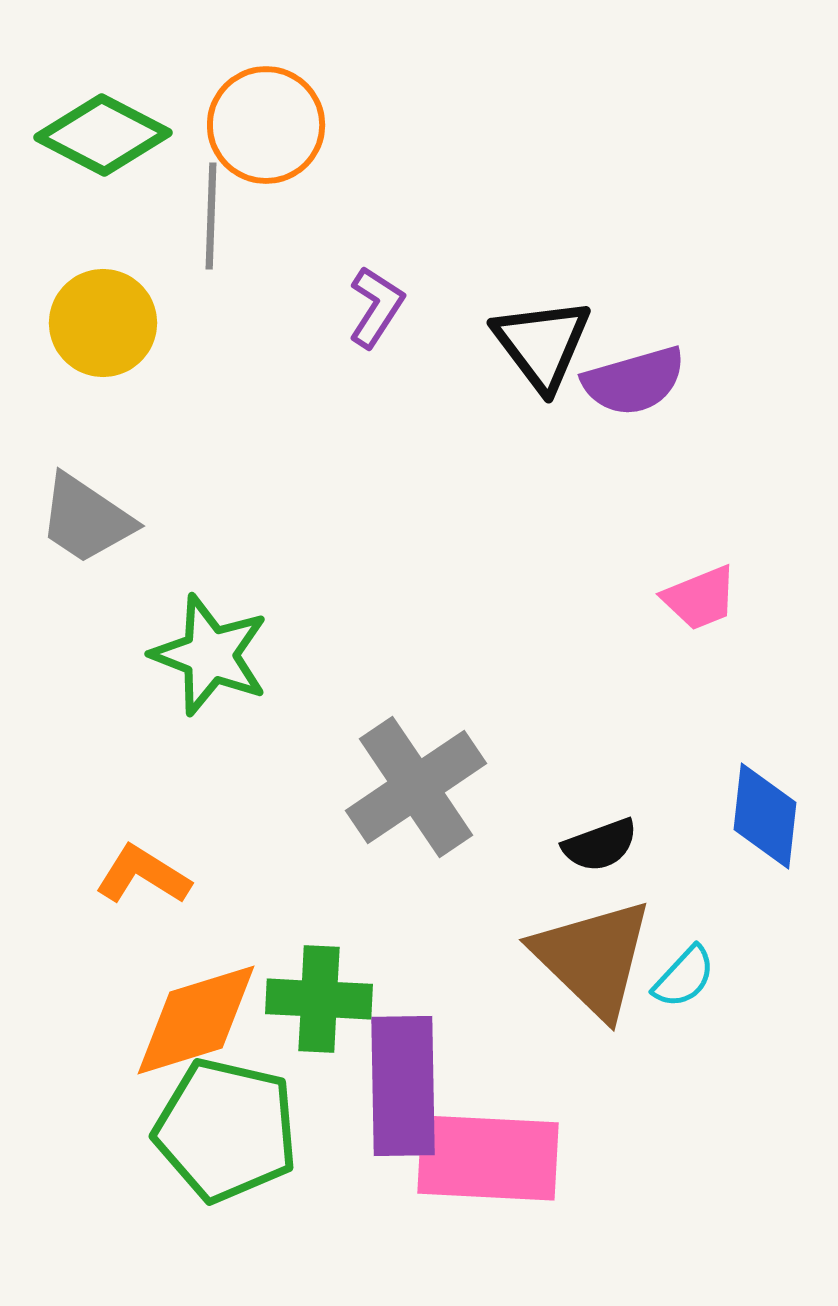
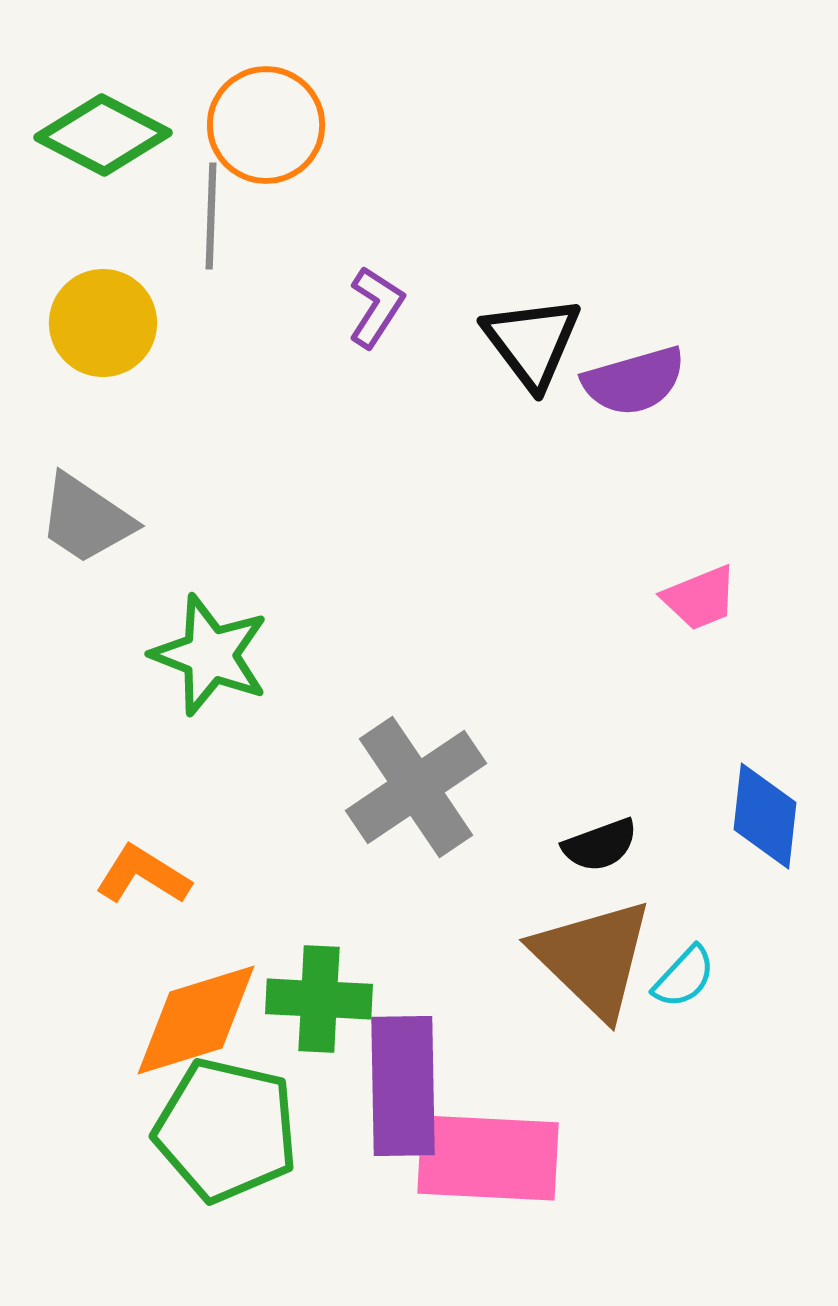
black triangle: moved 10 px left, 2 px up
